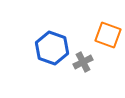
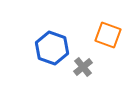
gray cross: moved 5 px down; rotated 12 degrees counterclockwise
